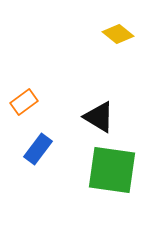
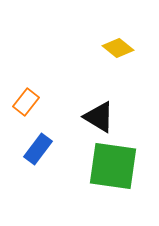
yellow diamond: moved 14 px down
orange rectangle: moved 2 px right; rotated 16 degrees counterclockwise
green square: moved 1 px right, 4 px up
